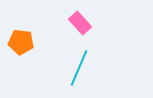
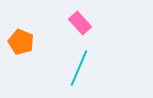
orange pentagon: rotated 15 degrees clockwise
